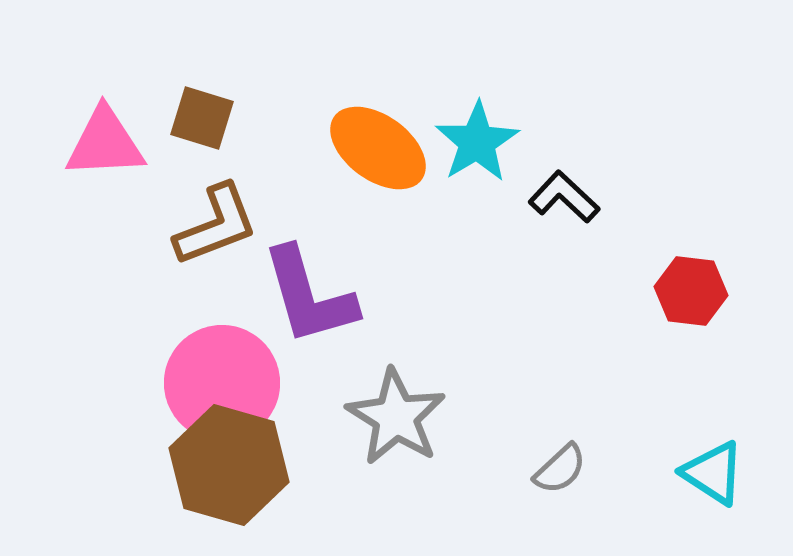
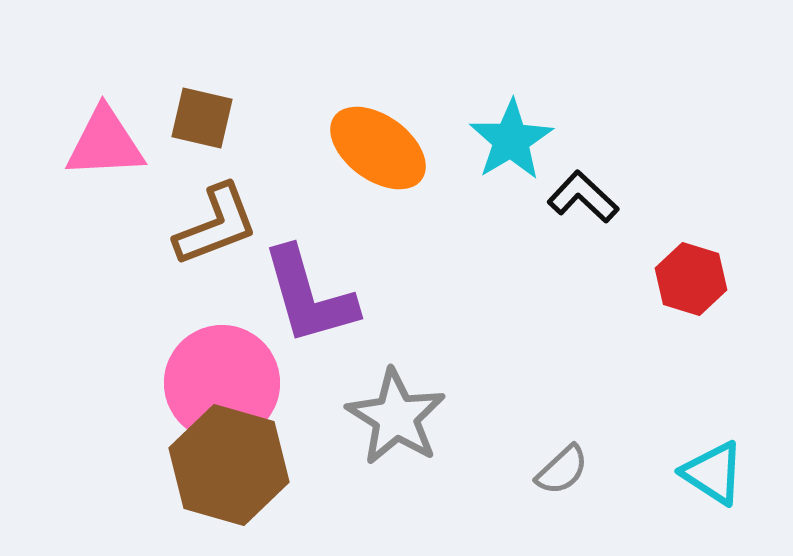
brown square: rotated 4 degrees counterclockwise
cyan star: moved 34 px right, 2 px up
black L-shape: moved 19 px right
red hexagon: moved 12 px up; rotated 10 degrees clockwise
gray semicircle: moved 2 px right, 1 px down
